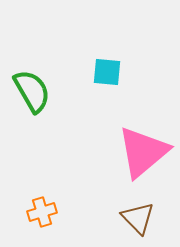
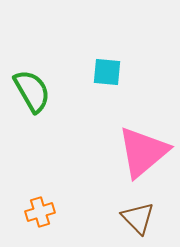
orange cross: moved 2 px left
